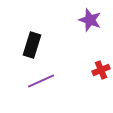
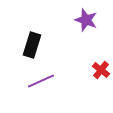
purple star: moved 4 px left
red cross: rotated 30 degrees counterclockwise
